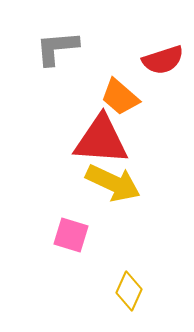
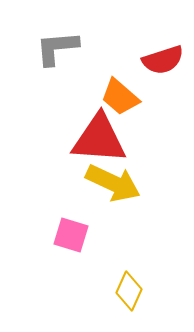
red triangle: moved 2 px left, 1 px up
